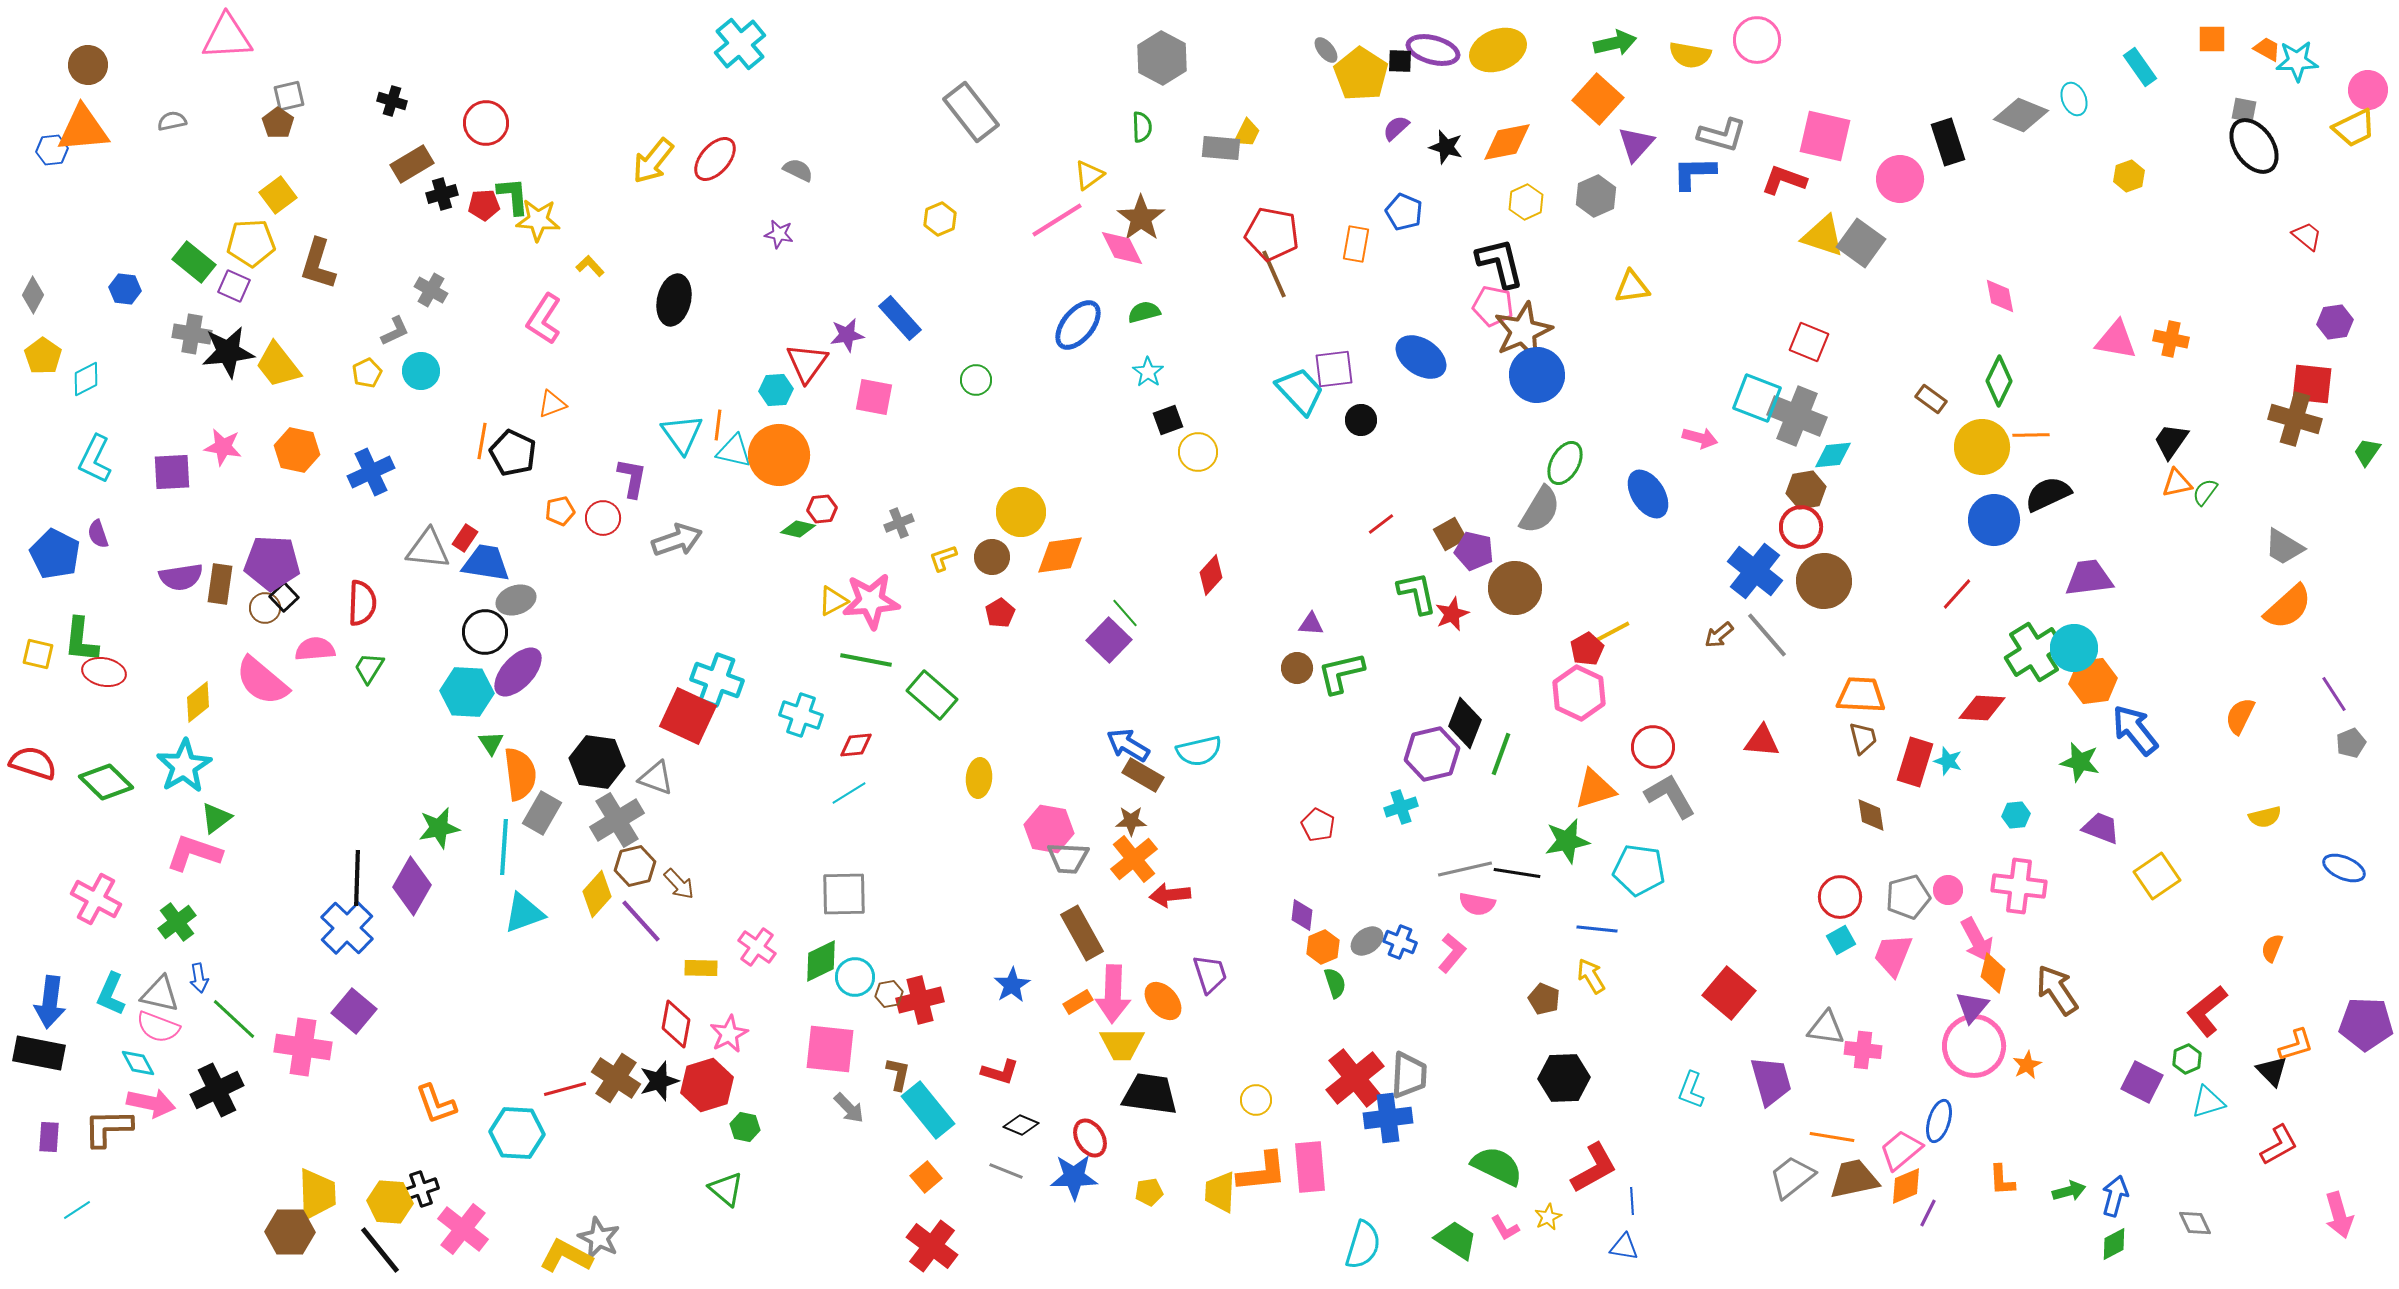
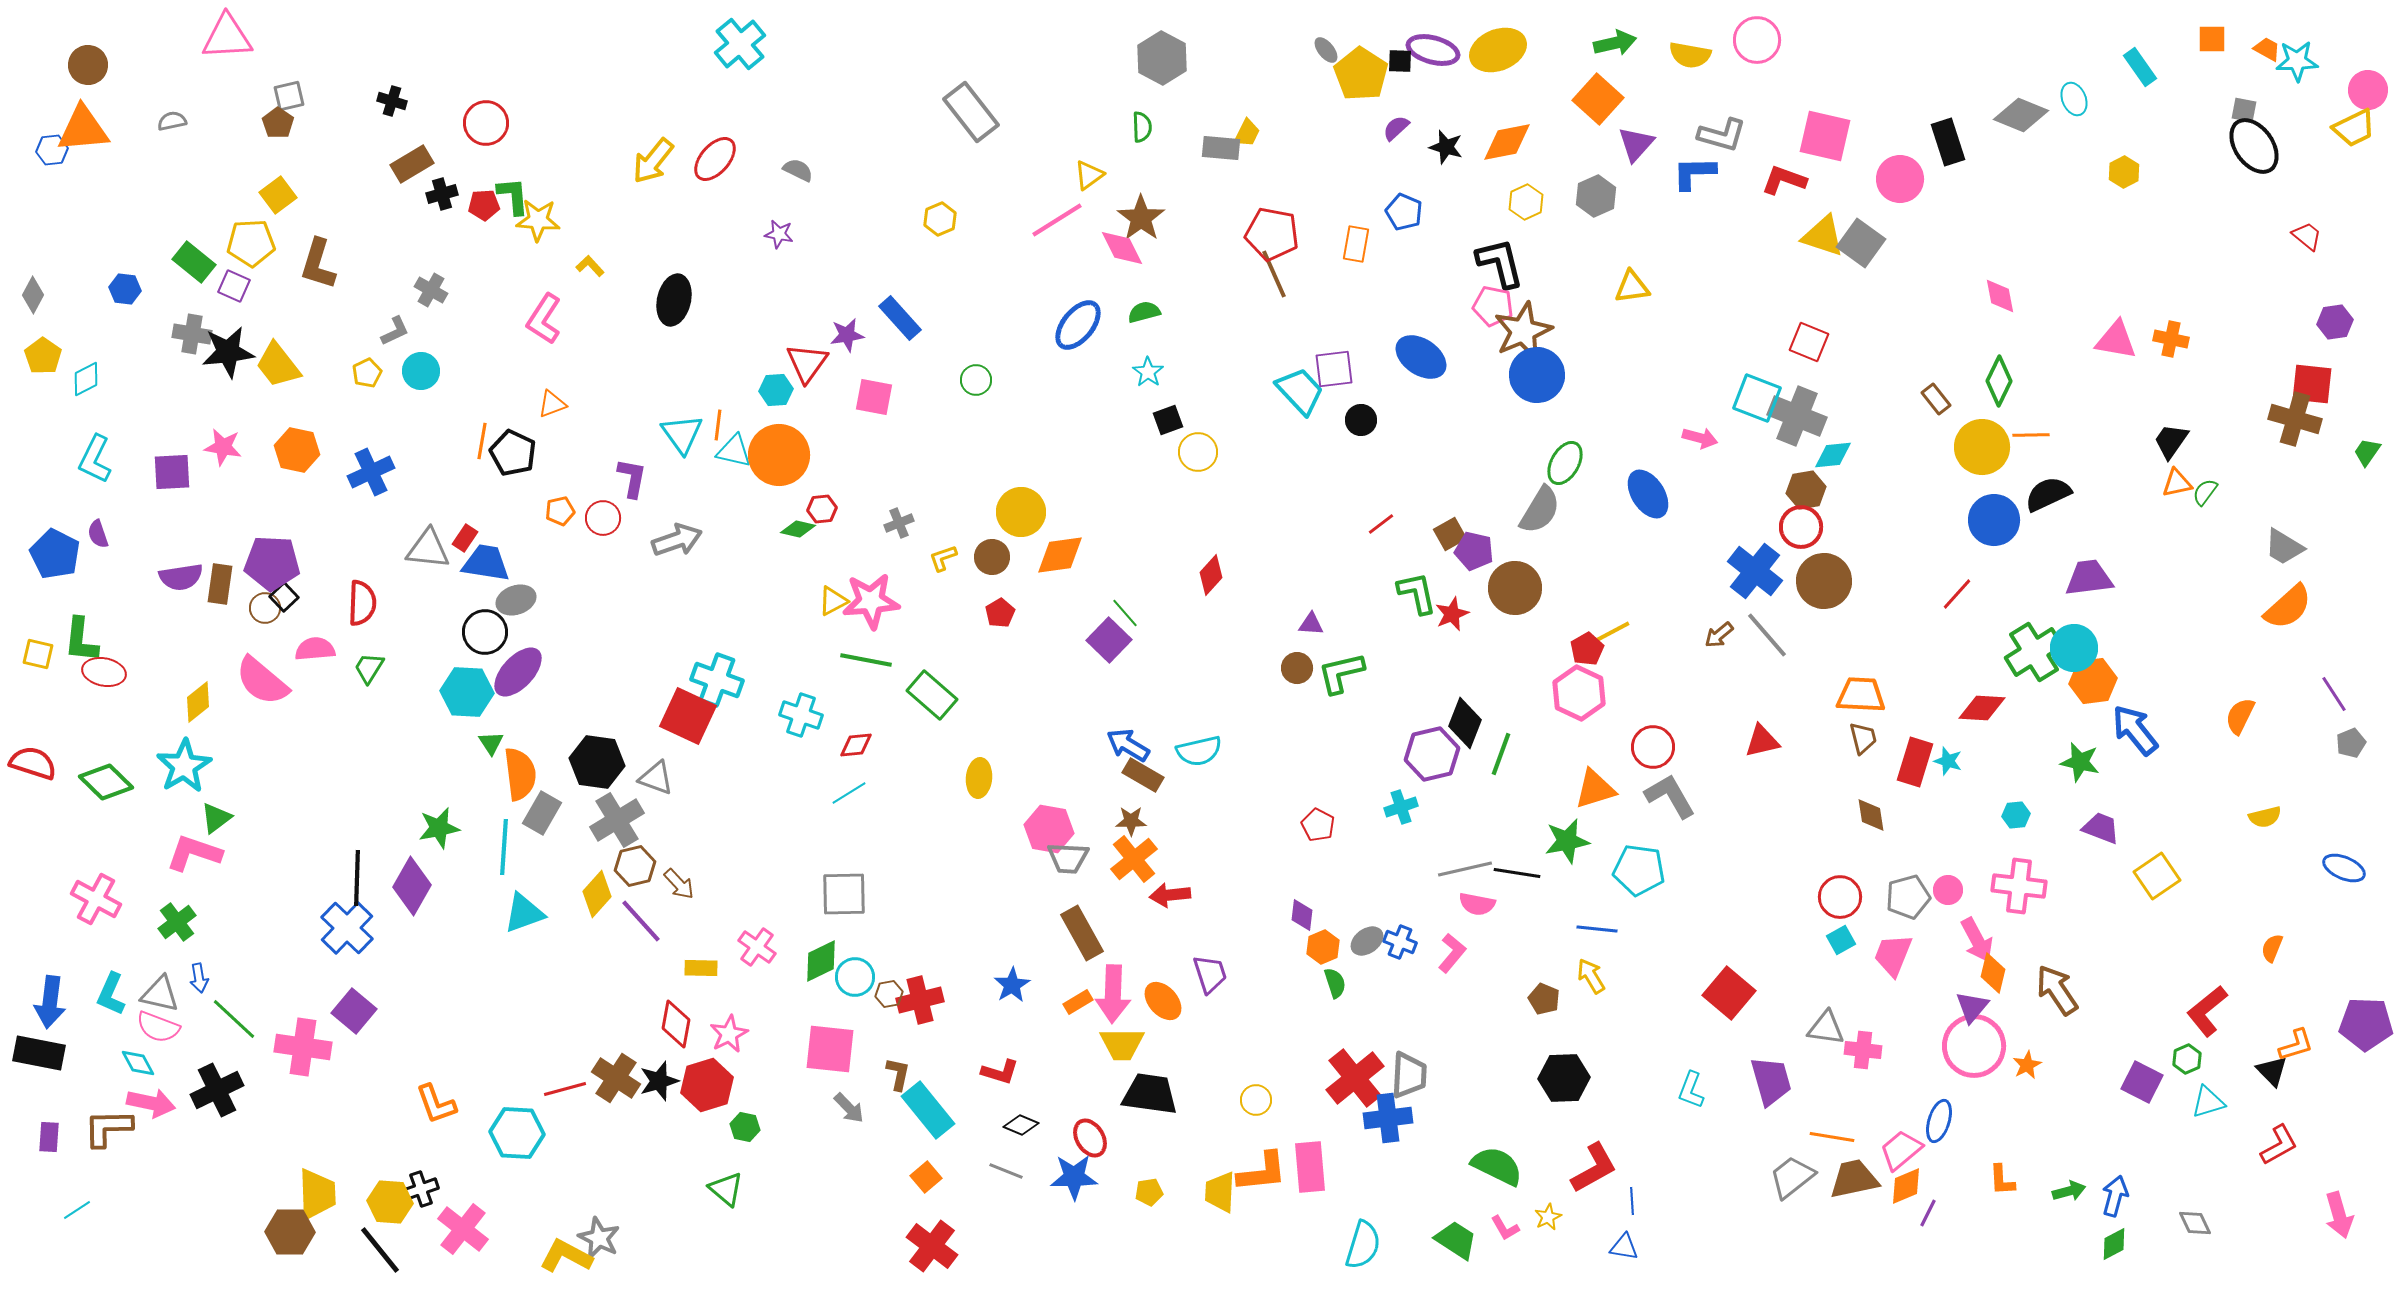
yellow hexagon at (2129, 176): moved 5 px left, 4 px up; rotated 8 degrees counterclockwise
brown rectangle at (1931, 399): moved 5 px right; rotated 16 degrees clockwise
red triangle at (1762, 741): rotated 18 degrees counterclockwise
